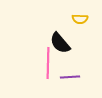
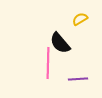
yellow semicircle: rotated 147 degrees clockwise
purple line: moved 8 px right, 2 px down
